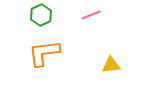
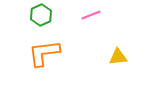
yellow triangle: moved 7 px right, 8 px up
